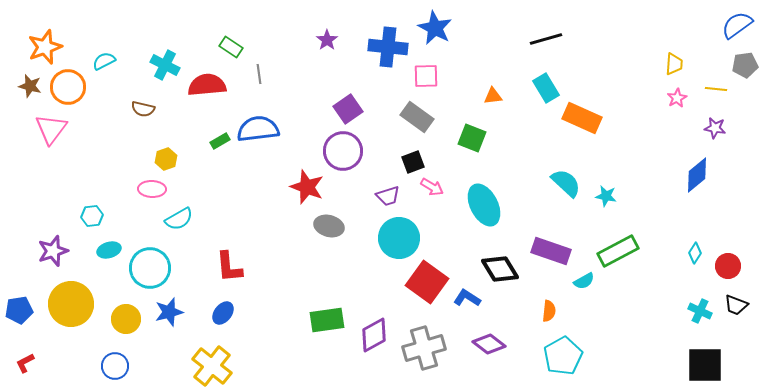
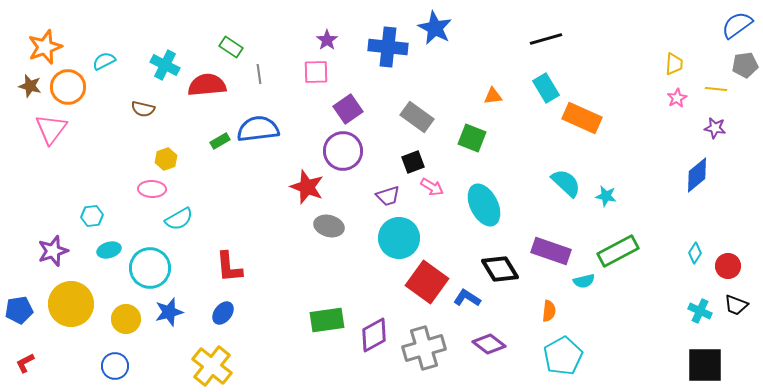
pink square at (426, 76): moved 110 px left, 4 px up
cyan semicircle at (584, 281): rotated 15 degrees clockwise
